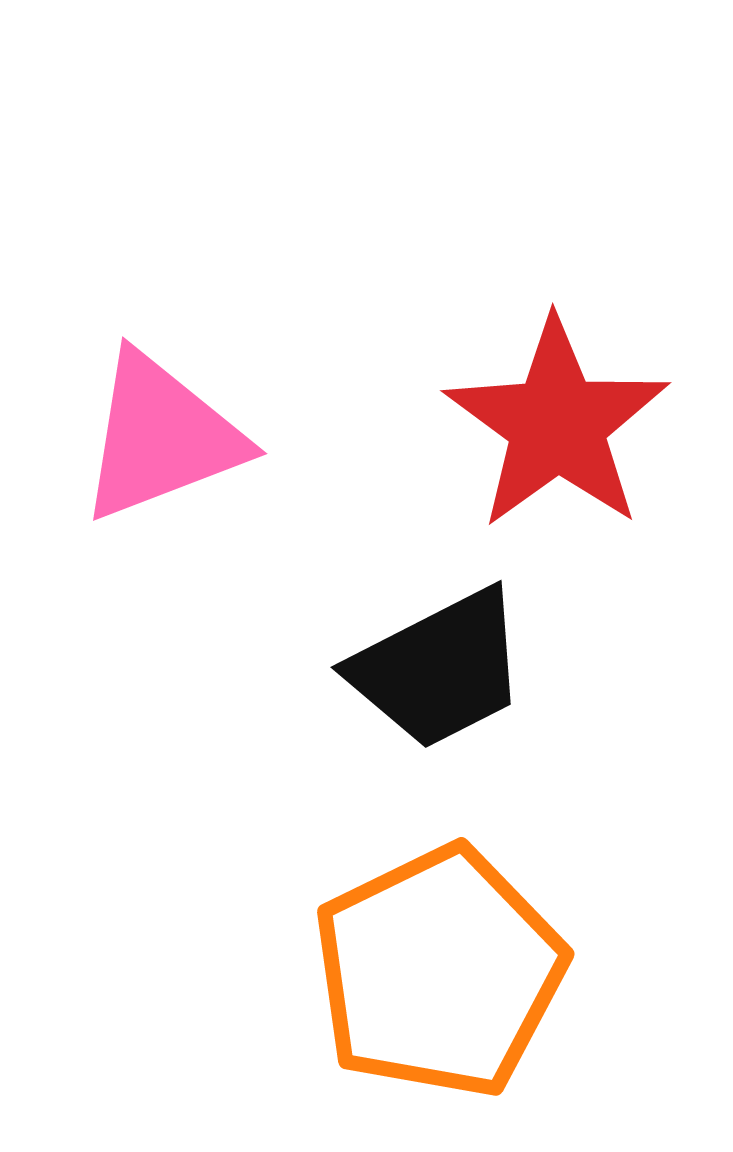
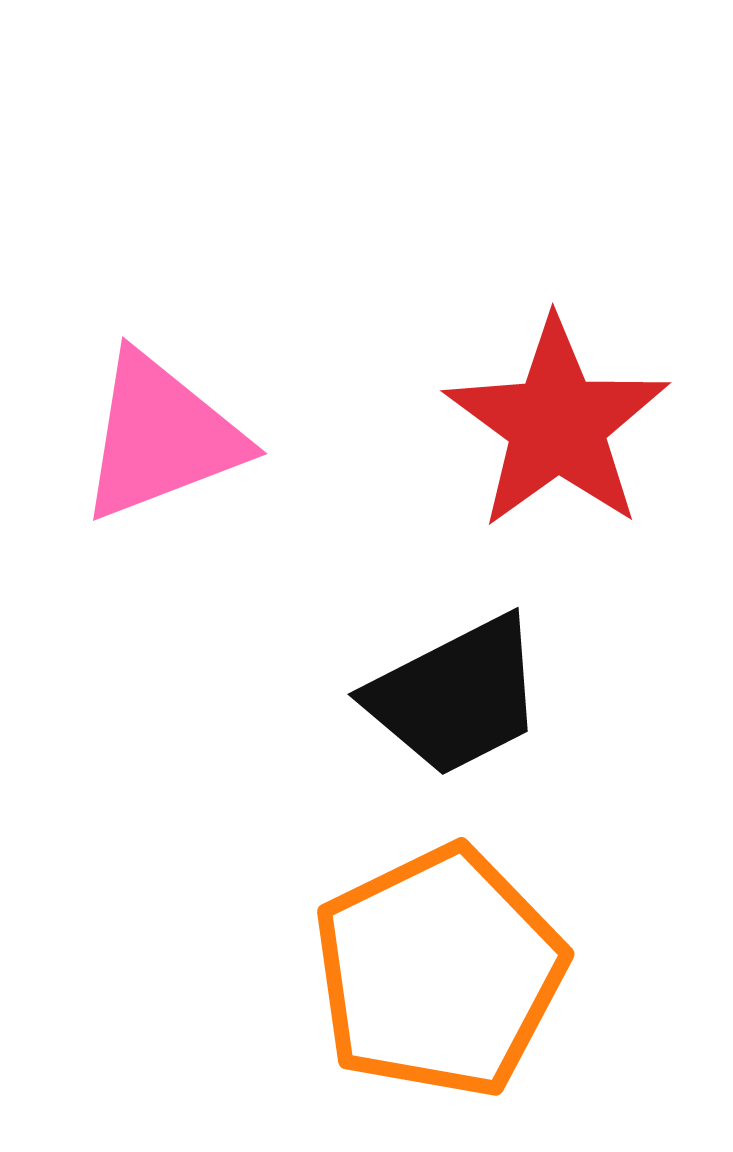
black trapezoid: moved 17 px right, 27 px down
